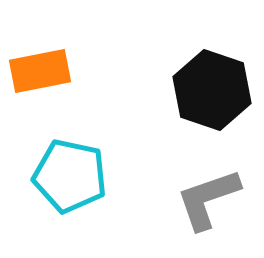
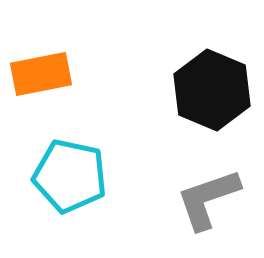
orange rectangle: moved 1 px right, 3 px down
black hexagon: rotated 4 degrees clockwise
